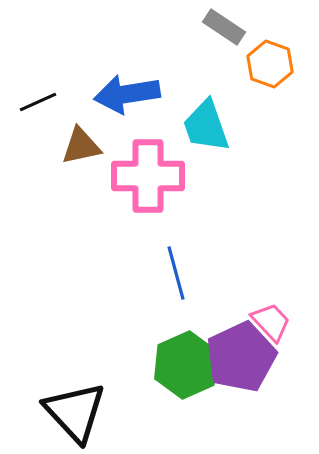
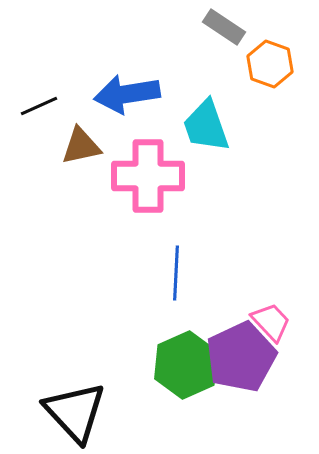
black line: moved 1 px right, 4 px down
blue line: rotated 18 degrees clockwise
